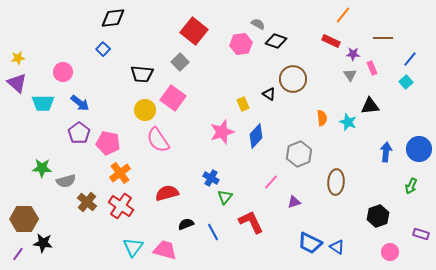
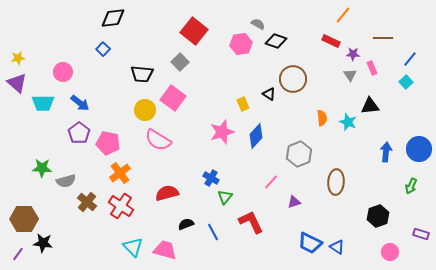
pink semicircle at (158, 140): rotated 24 degrees counterclockwise
cyan triangle at (133, 247): rotated 20 degrees counterclockwise
